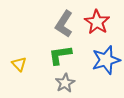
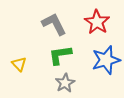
gray L-shape: moved 10 px left; rotated 120 degrees clockwise
